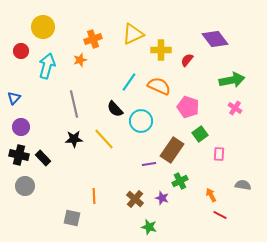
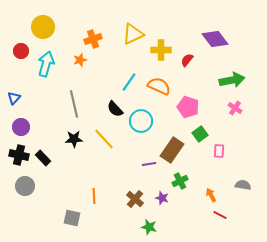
cyan arrow: moved 1 px left, 2 px up
pink rectangle: moved 3 px up
